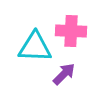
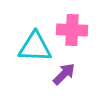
pink cross: moved 1 px right, 1 px up
